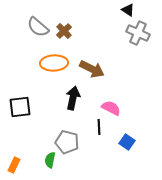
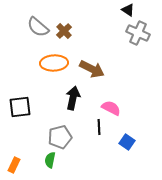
gray pentagon: moved 7 px left, 5 px up; rotated 30 degrees counterclockwise
